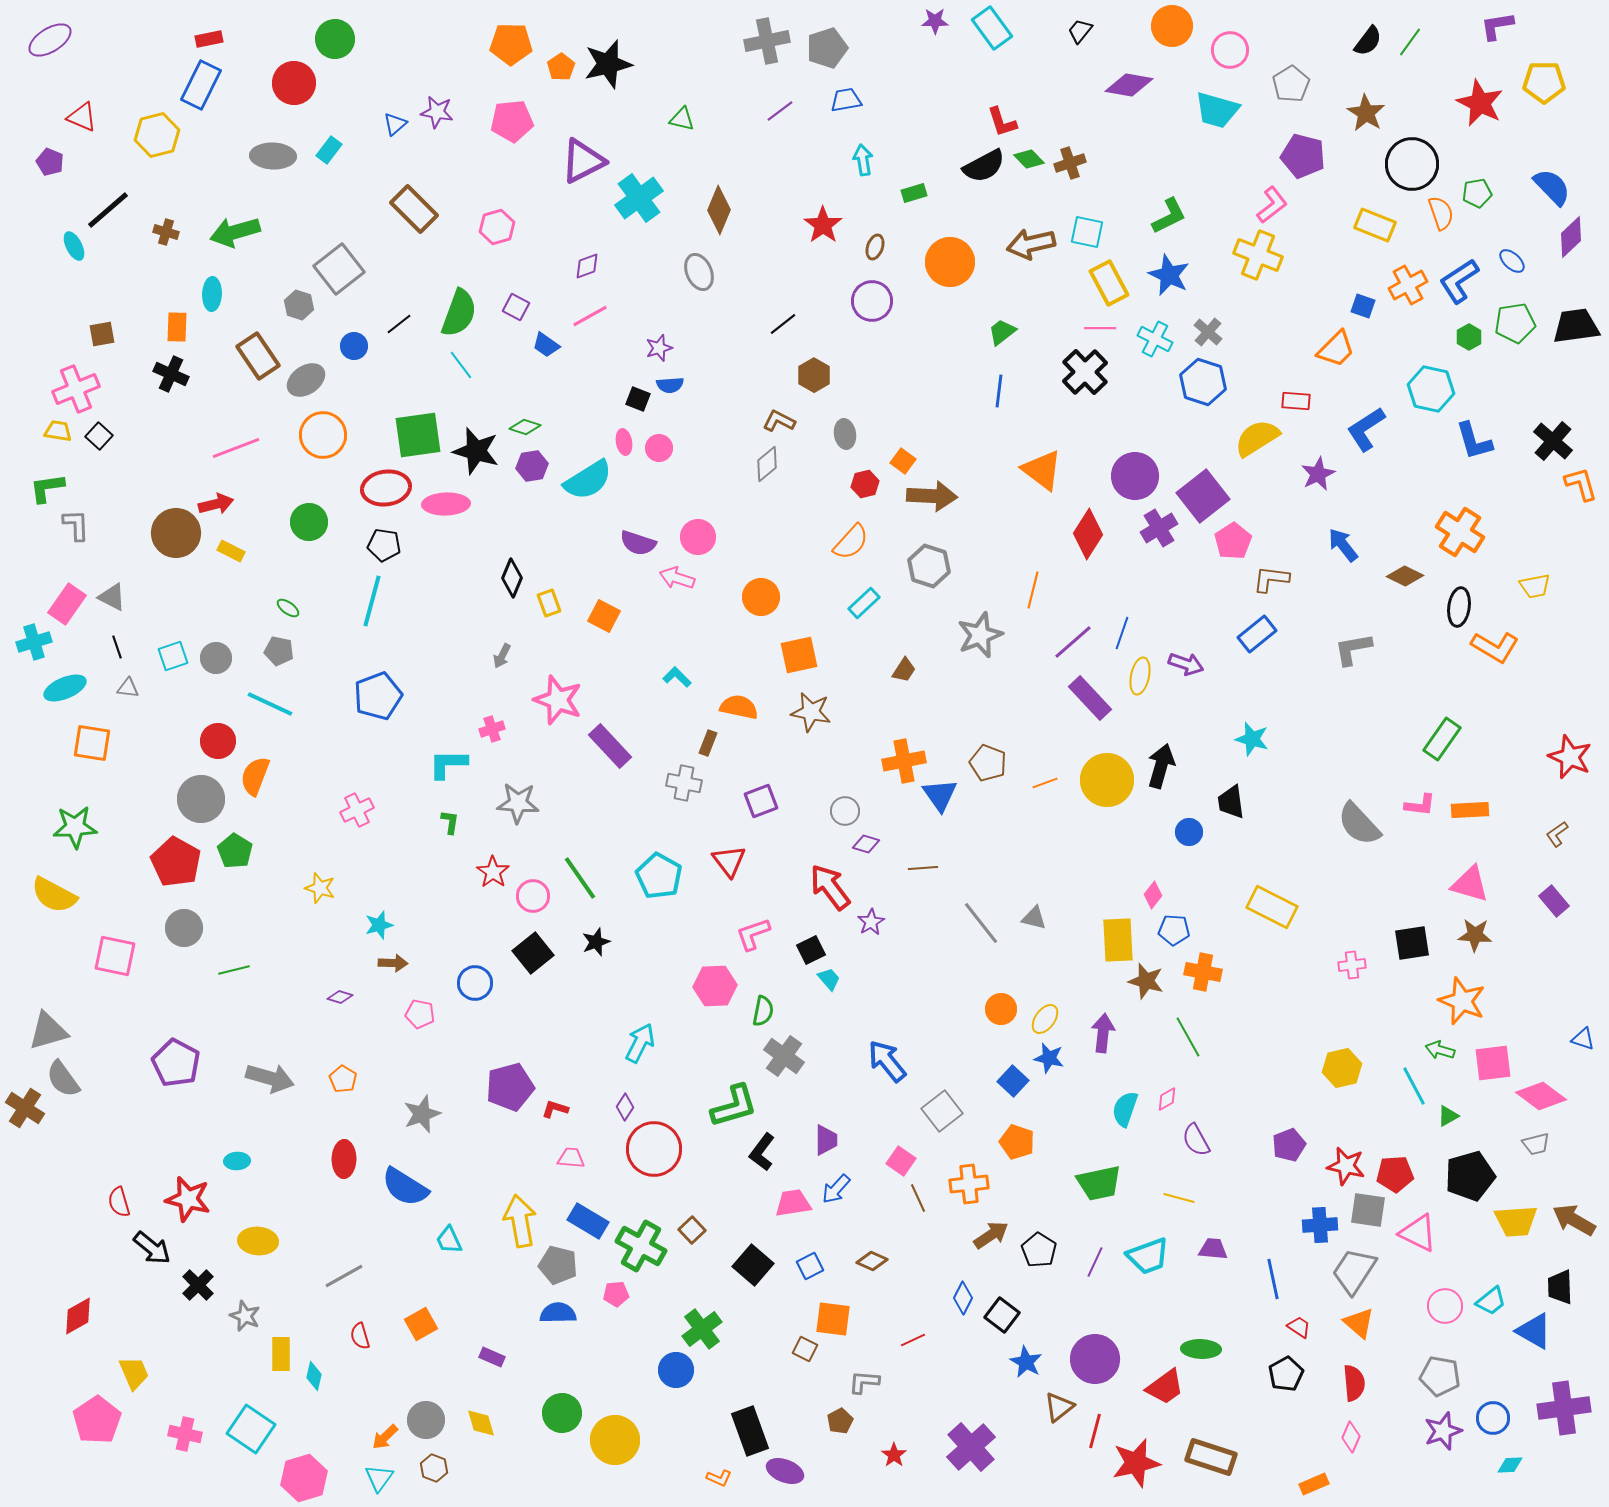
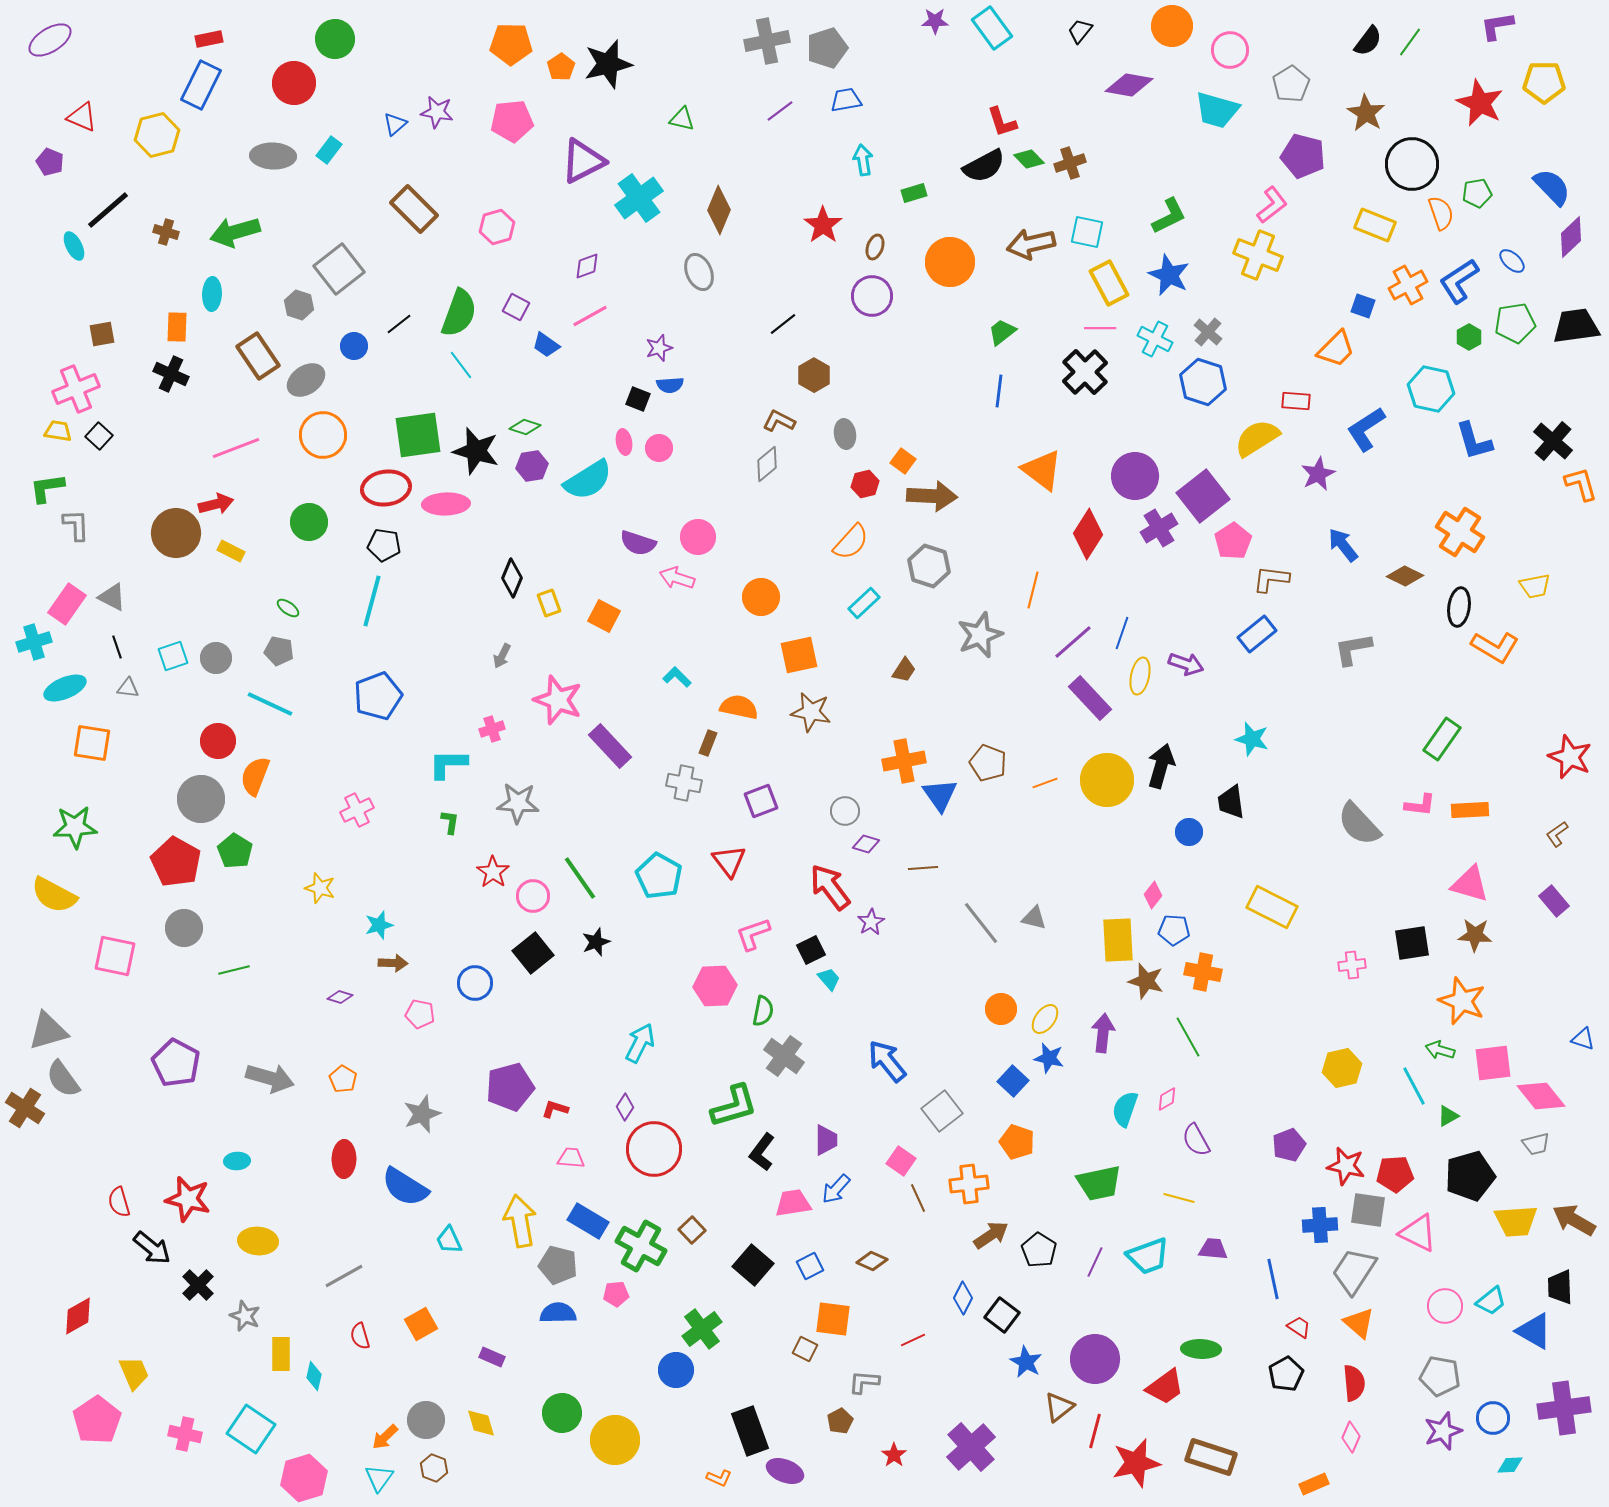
purple circle at (872, 301): moved 5 px up
pink diamond at (1541, 1096): rotated 15 degrees clockwise
